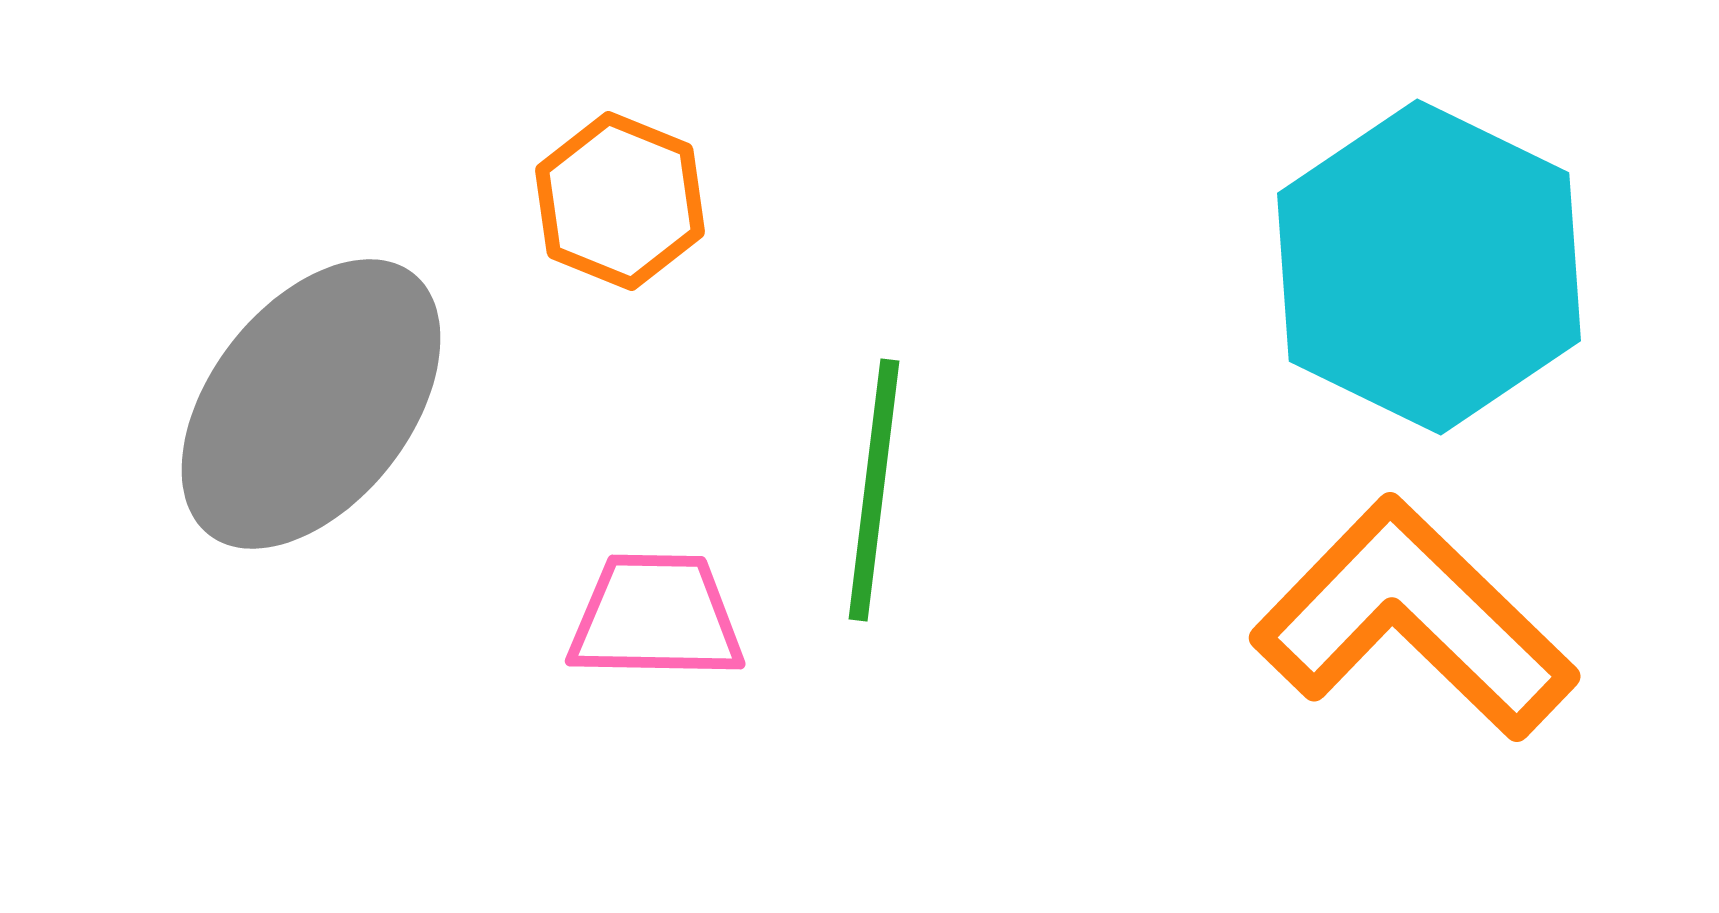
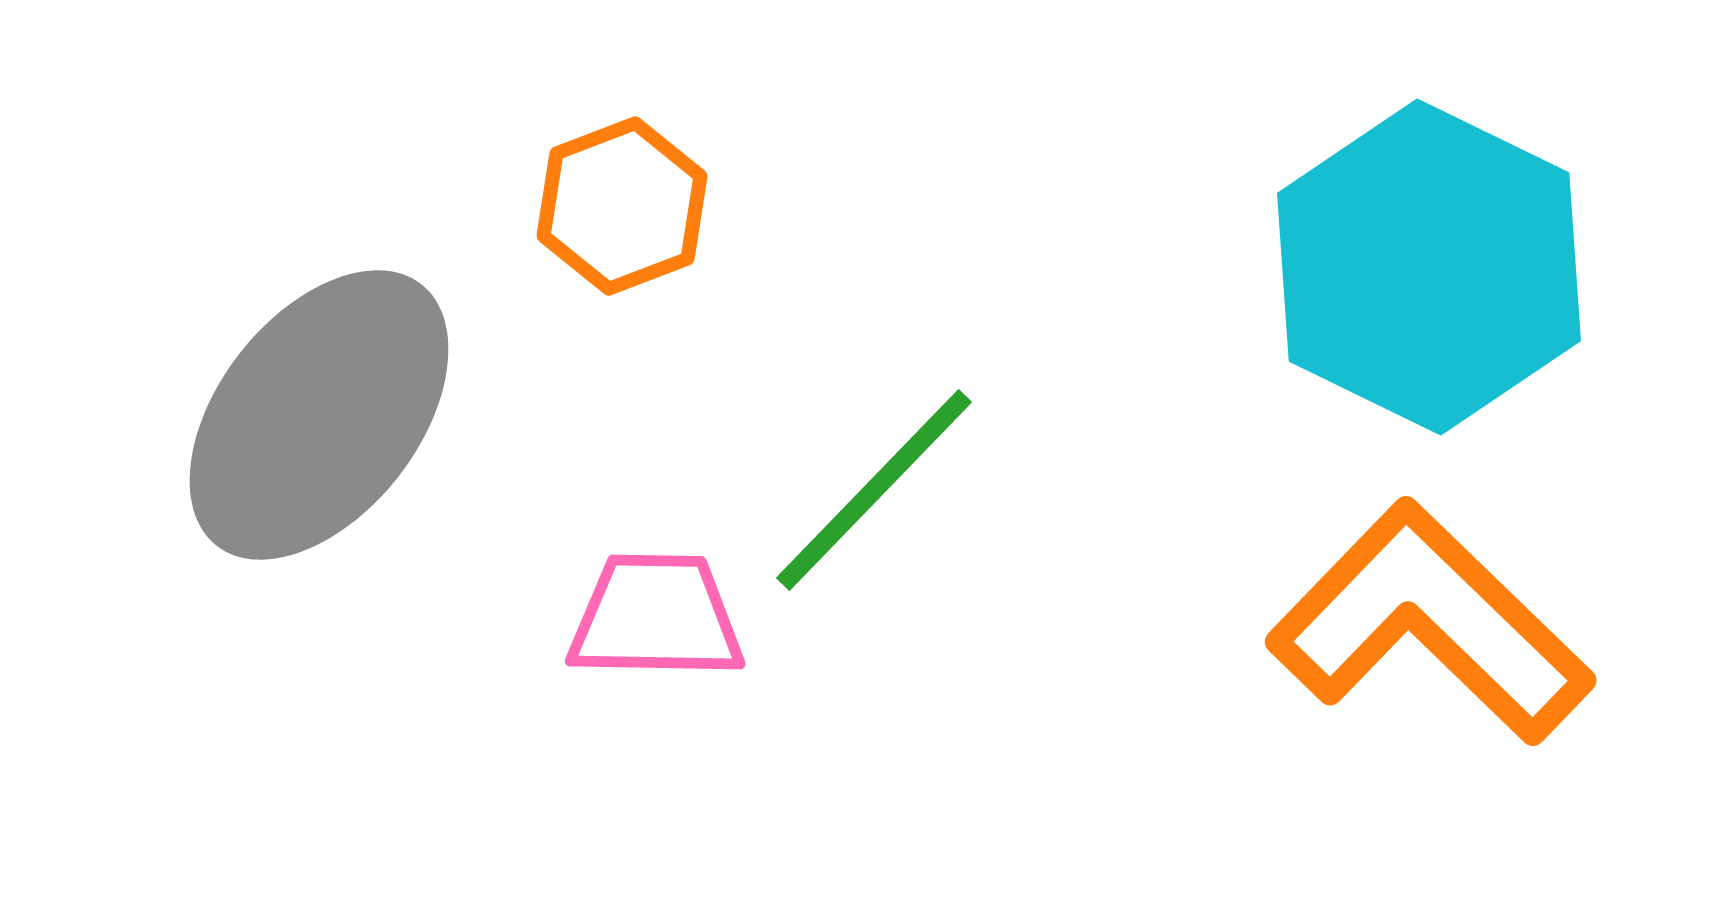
orange hexagon: moved 2 px right, 5 px down; rotated 17 degrees clockwise
gray ellipse: moved 8 px right, 11 px down
green line: rotated 37 degrees clockwise
orange L-shape: moved 16 px right, 4 px down
